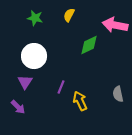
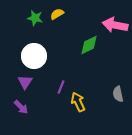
yellow semicircle: moved 12 px left, 1 px up; rotated 32 degrees clockwise
yellow arrow: moved 2 px left, 1 px down
purple arrow: moved 3 px right
